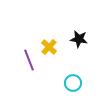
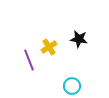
yellow cross: rotated 14 degrees clockwise
cyan circle: moved 1 px left, 3 px down
